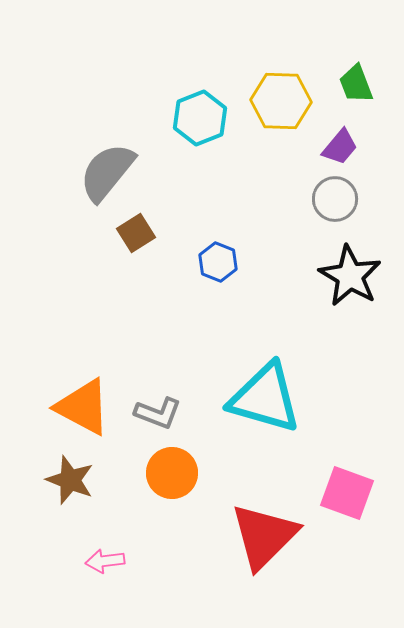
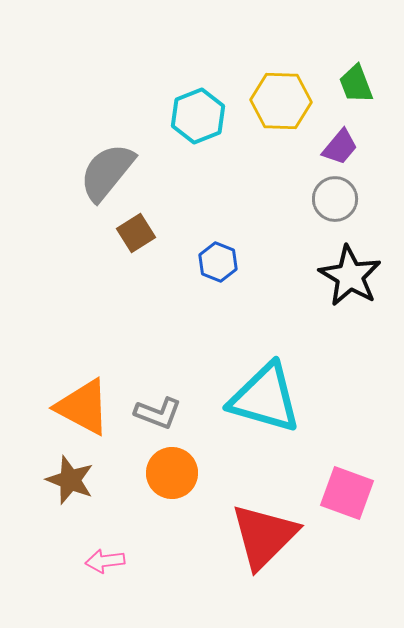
cyan hexagon: moved 2 px left, 2 px up
